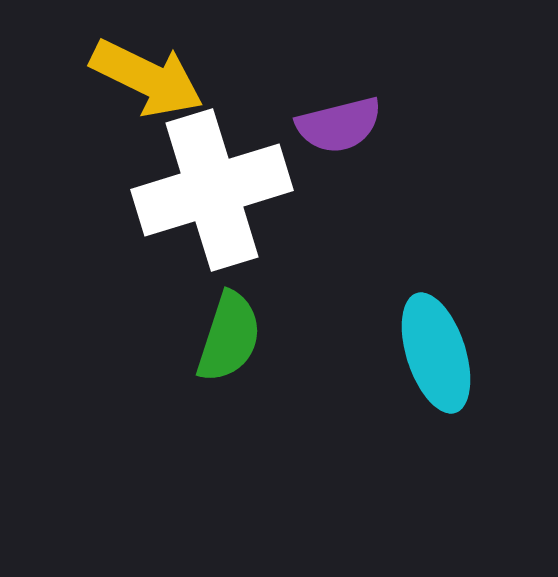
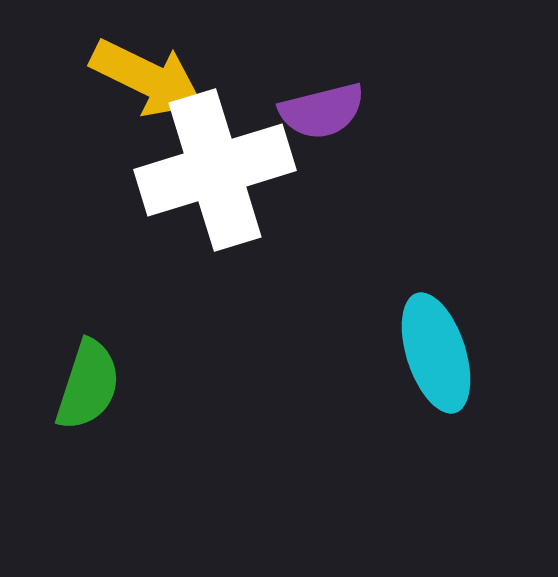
purple semicircle: moved 17 px left, 14 px up
white cross: moved 3 px right, 20 px up
green semicircle: moved 141 px left, 48 px down
